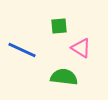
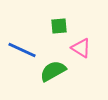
green semicircle: moved 11 px left, 6 px up; rotated 36 degrees counterclockwise
